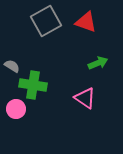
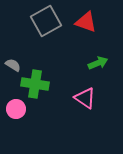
gray semicircle: moved 1 px right, 1 px up
green cross: moved 2 px right, 1 px up
